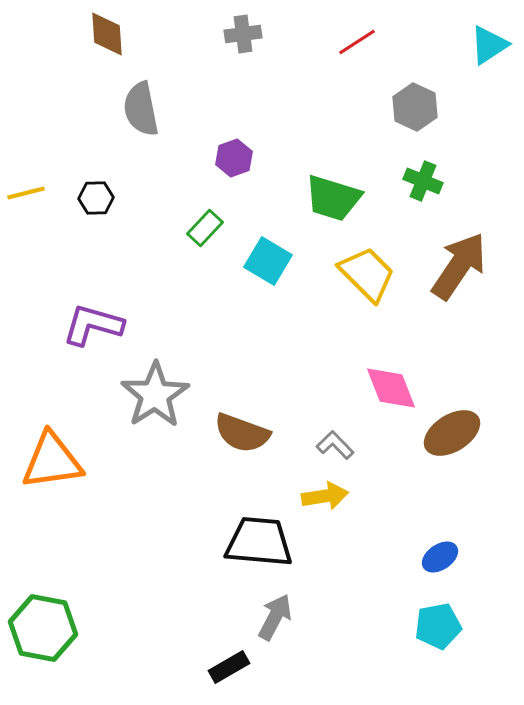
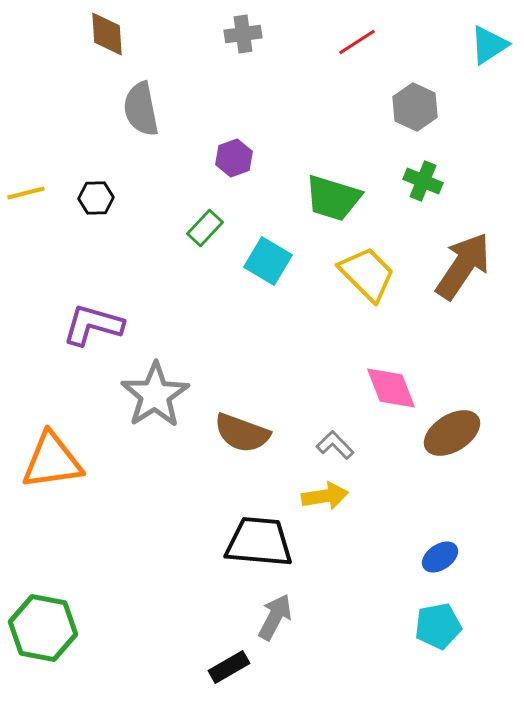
brown arrow: moved 4 px right
